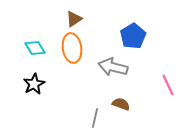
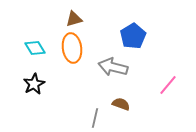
brown triangle: rotated 18 degrees clockwise
pink line: rotated 65 degrees clockwise
